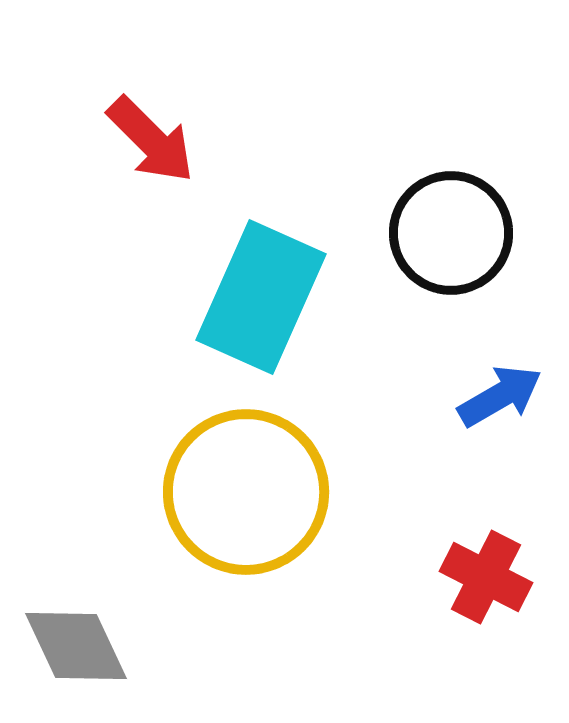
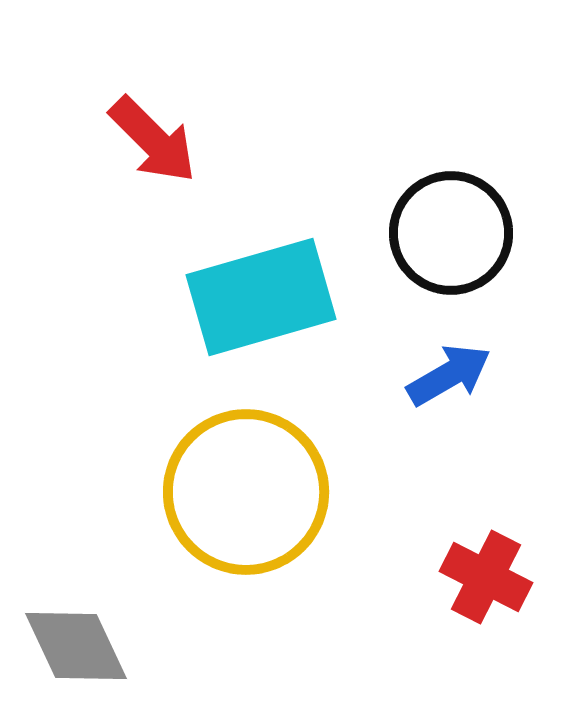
red arrow: moved 2 px right
cyan rectangle: rotated 50 degrees clockwise
blue arrow: moved 51 px left, 21 px up
